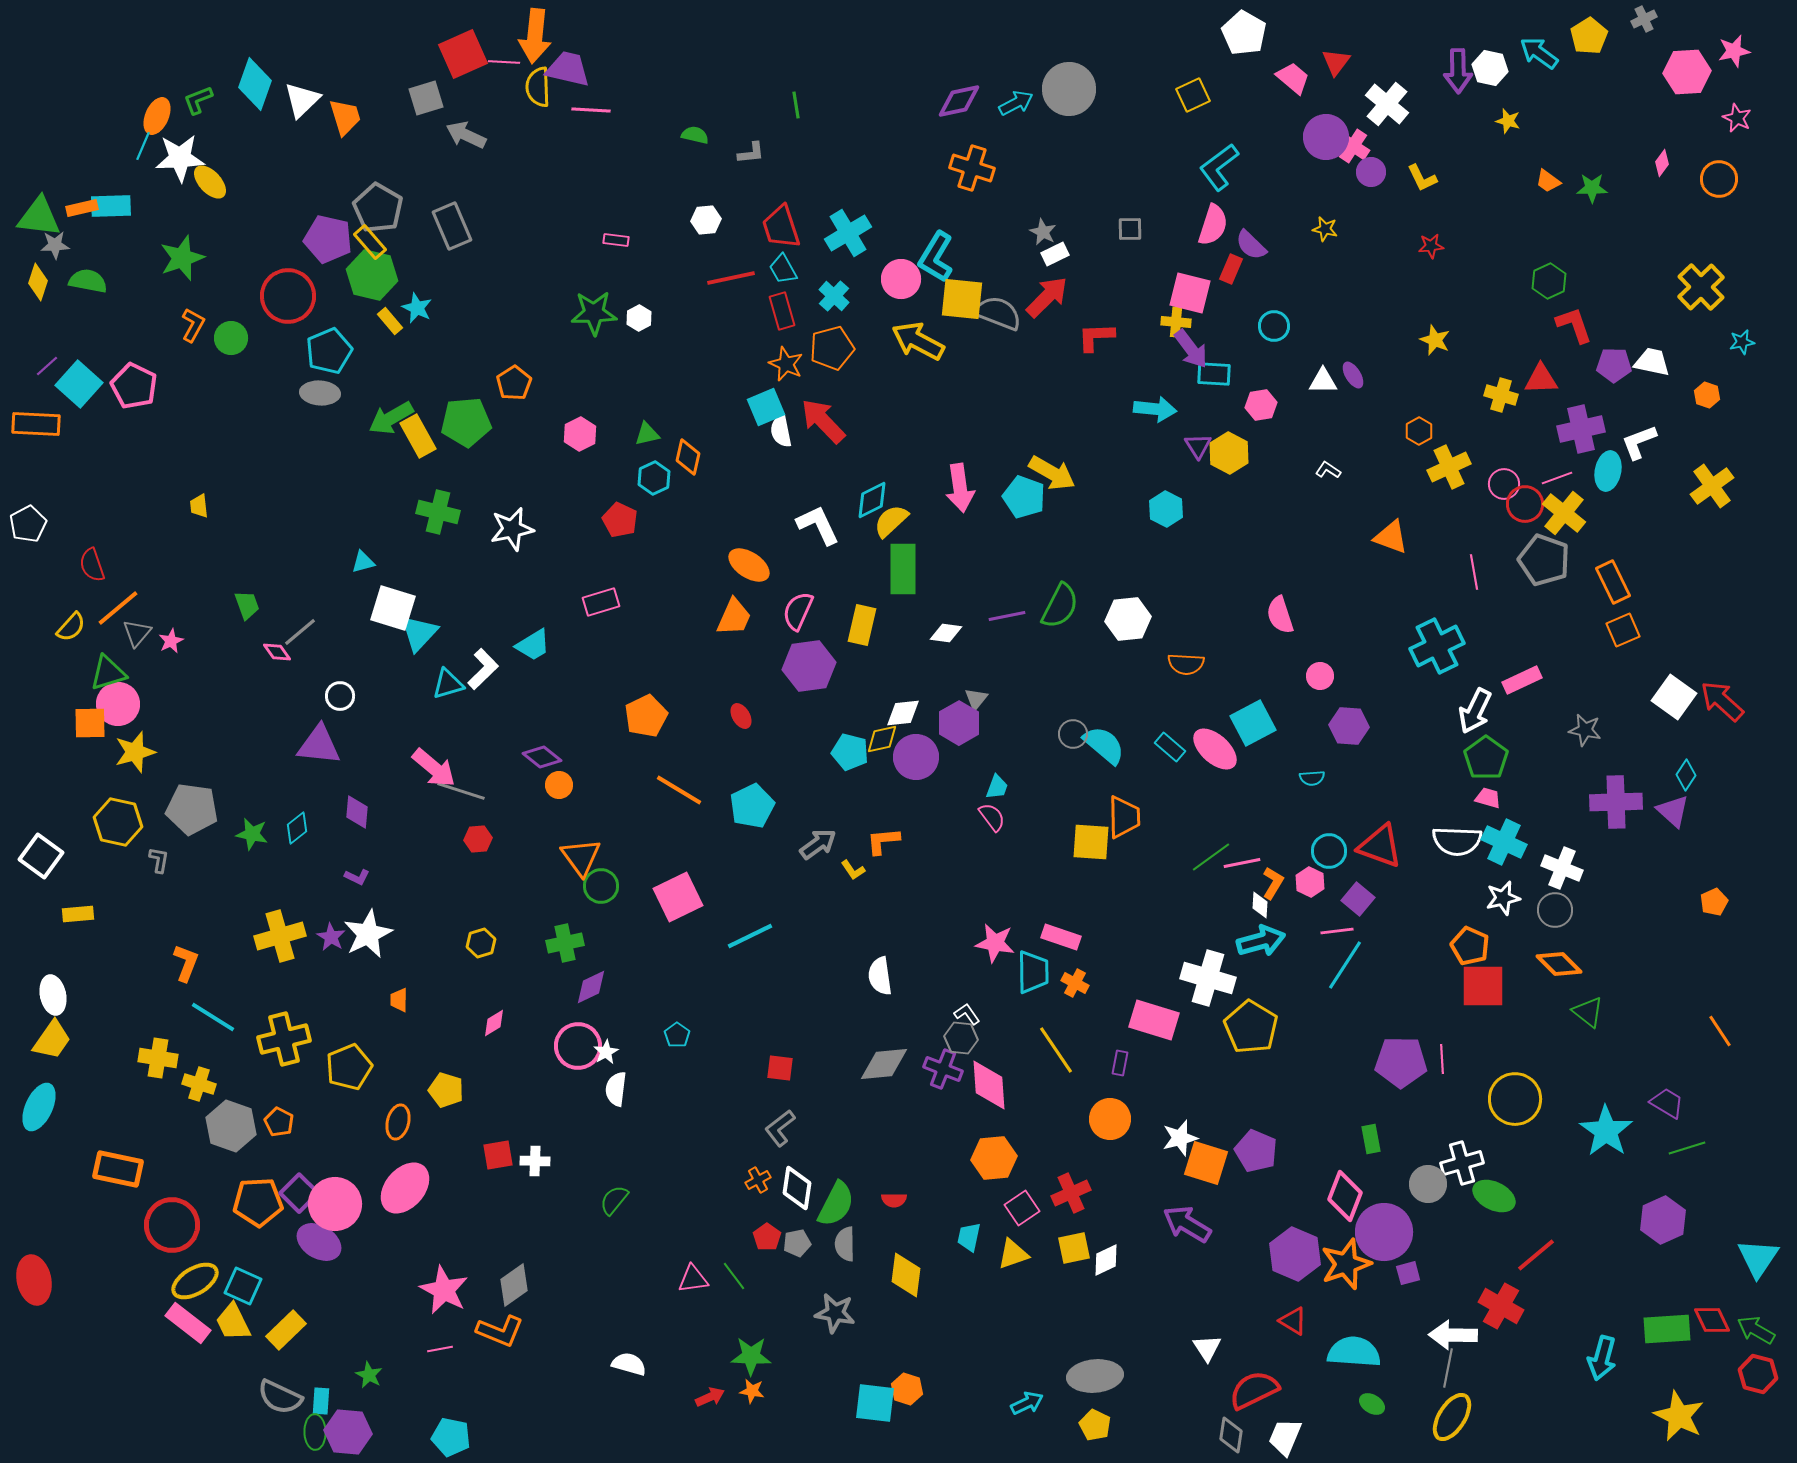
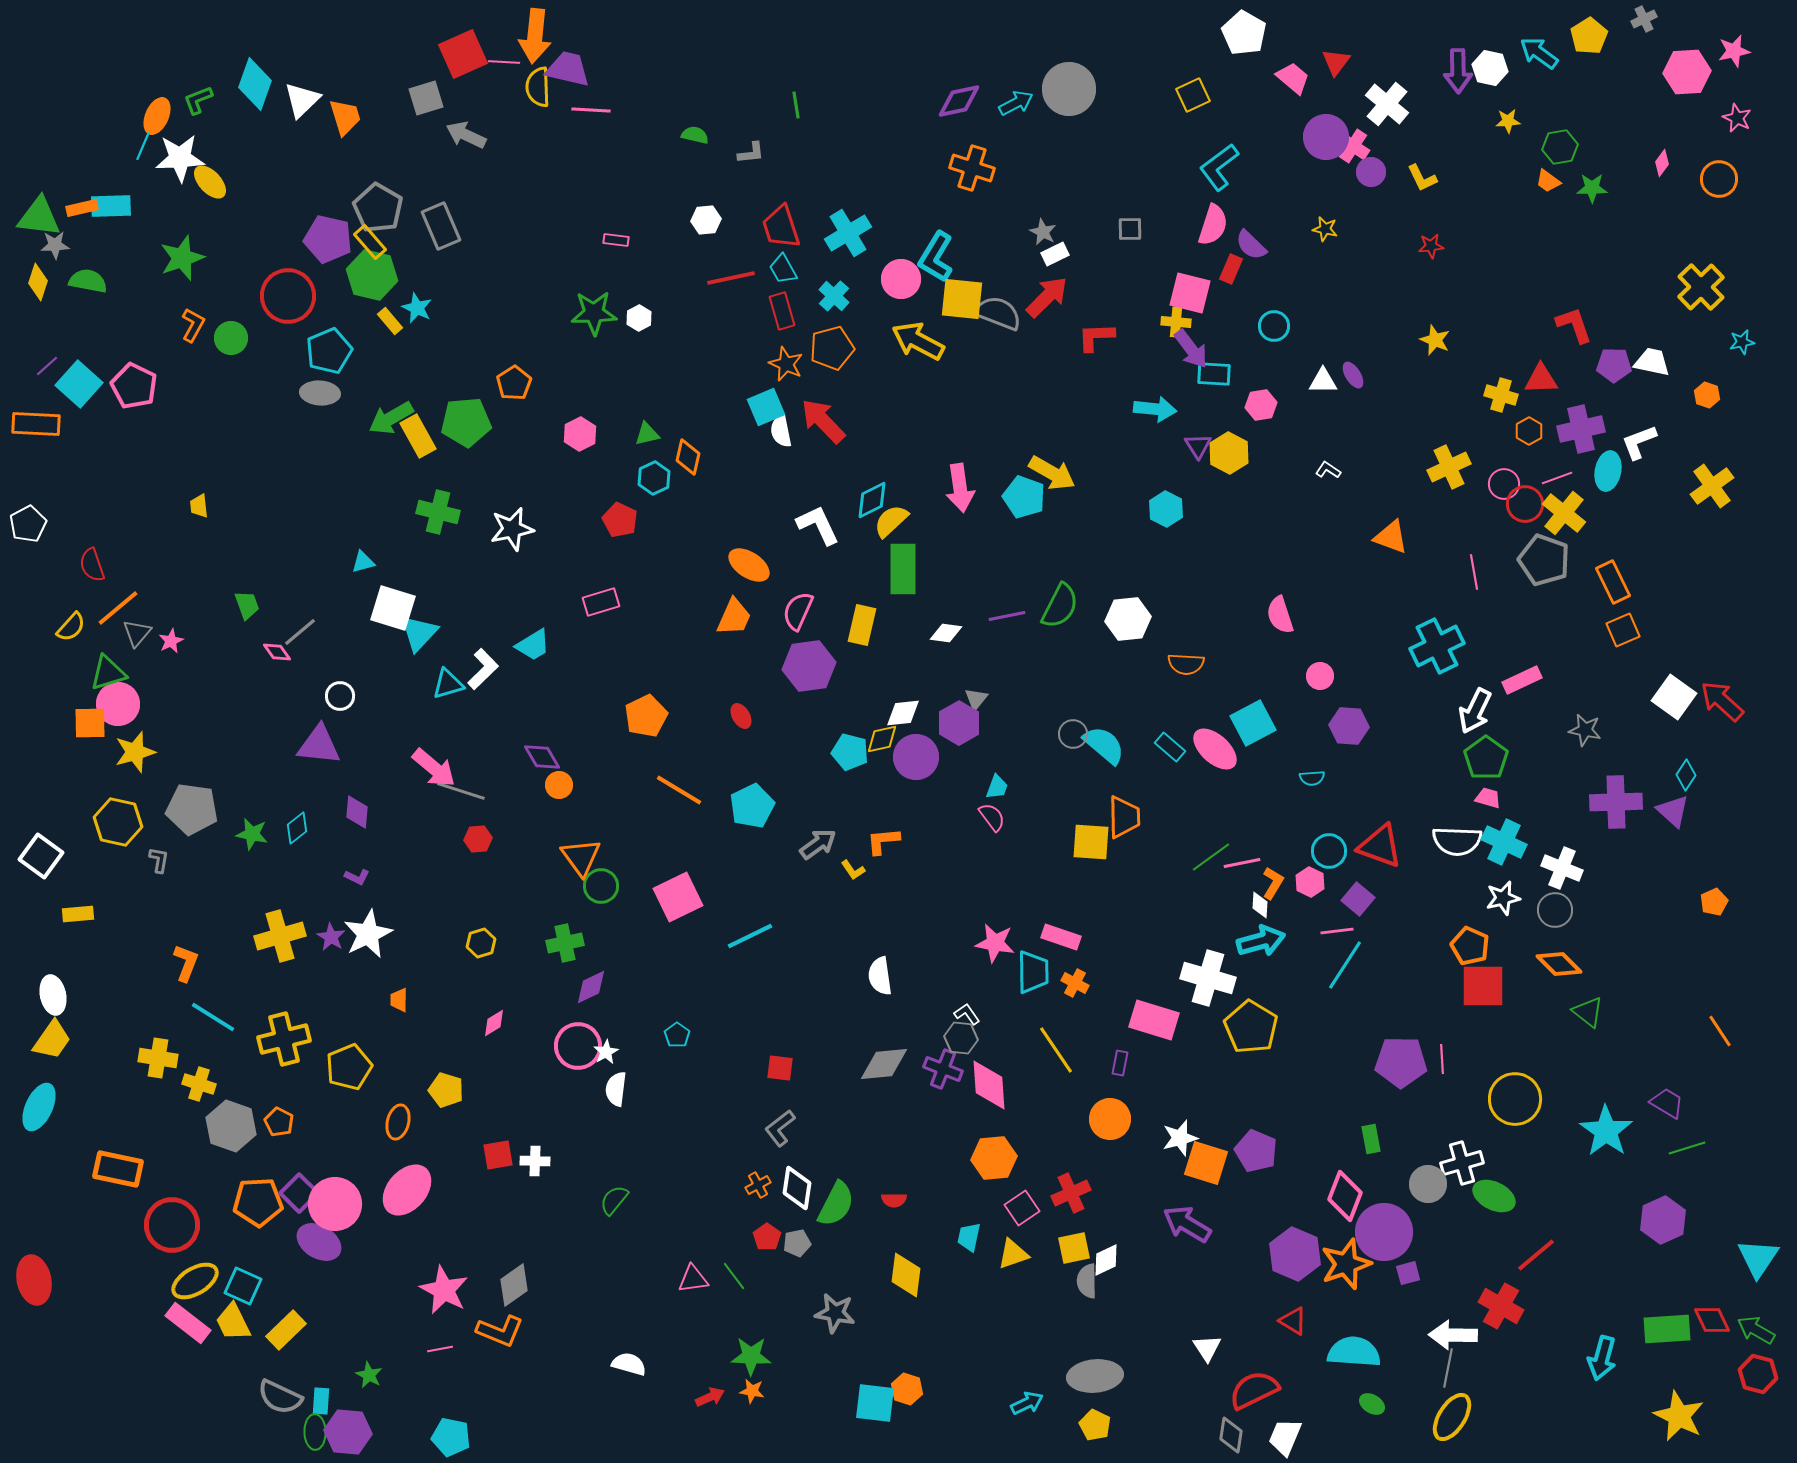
yellow star at (1508, 121): rotated 20 degrees counterclockwise
gray rectangle at (452, 226): moved 11 px left
green hexagon at (1549, 281): moved 11 px right, 134 px up; rotated 16 degrees clockwise
orange hexagon at (1419, 431): moved 110 px right
purple diamond at (542, 757): rotated 21 degrees clockwise
orange cross at (758, 1180): moved 5 px down
pink ellipse at (405, 1188): moved 2 px right, 2 px down
gray semicircle at (845, 1244): moved 242 px right, 37 px down
